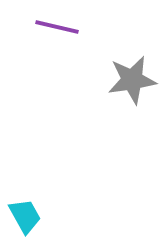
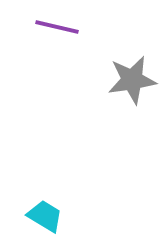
cyan trapezoid: moved 20 px right; rotated 30 degrees counterclockwise
